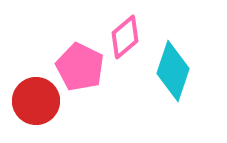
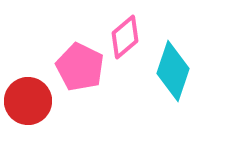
red circle: moved 8 px left
